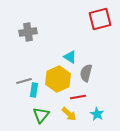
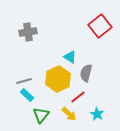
red square: moved 7 px down; rotated 25 degrees counterclockwise
cyan rectangle: moved 7 px left, 5 px down; rotated 56 degrees counterclockwise
red line: rotated 28 degrees counterclockwise
